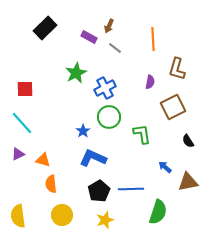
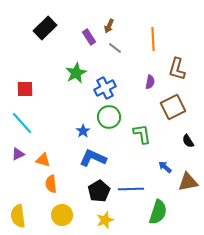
purple rectangle: rotated 28 degrees clockwise
